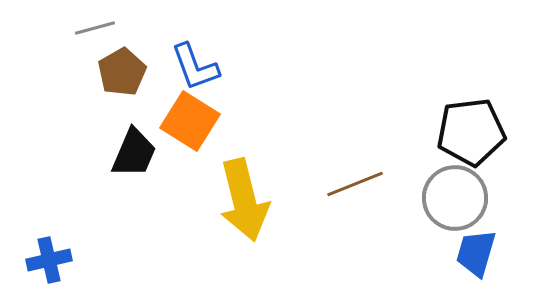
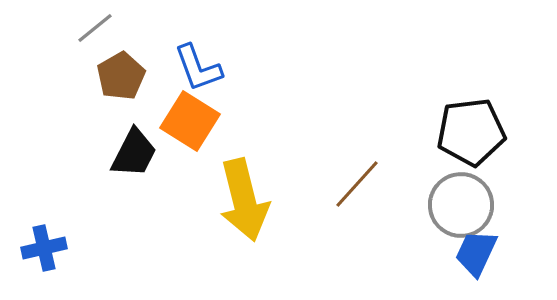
gray line: rotated 24 degrees counterclockwise
blue L-shape: moved 3 px right, 1 px down
brown pentagon: moved 1 px left, 4 px down
black trapezoid: rotated 4 degrees clockwise
brown line: moved 2 px right; rotated 26 degrees counterclockwise
gray circle: moved 6 px right, 7 px down
blue trapezoid: rotated 9 degrees clockwise
blue cross: moved 5 px left, 12 px up
